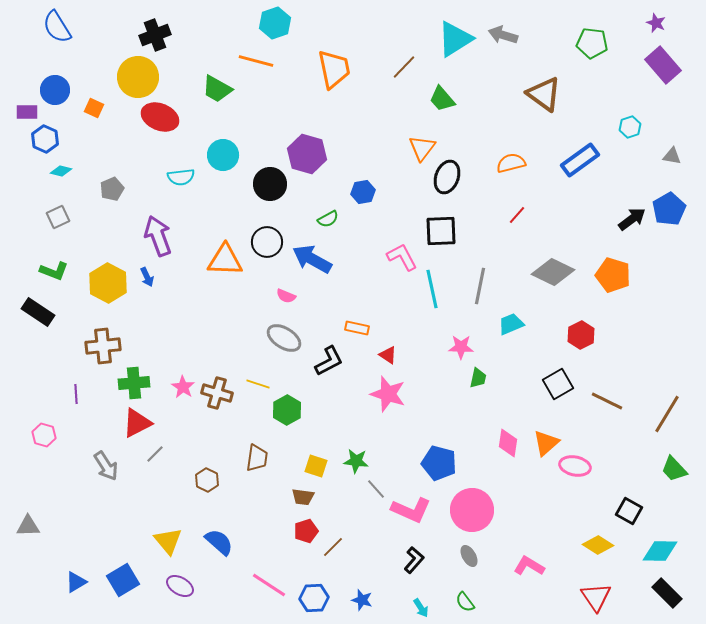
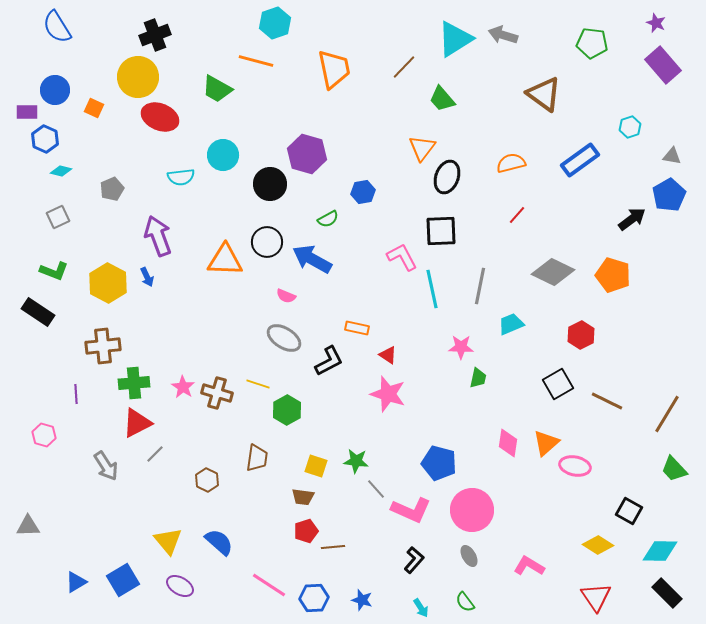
blue pentagon at (669, 209): moved 14 px up
brown line at (333, 547): rotated 40 degrees clockwise
